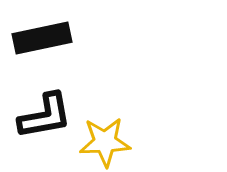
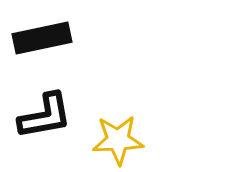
yellow star: moved 13 px right, 2 px up
